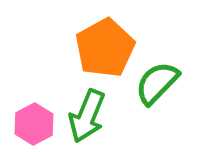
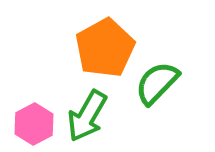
green arrow: rotated 8 degrees clockwise
